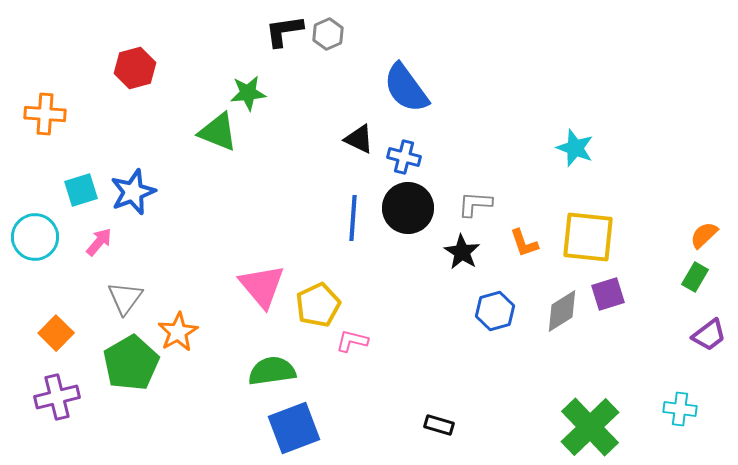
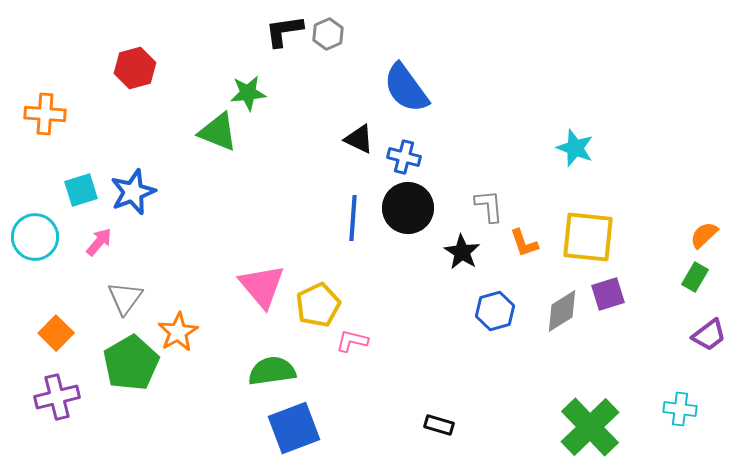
gray L-shape: moved 14 px right, 2 px down; rotated 81 degrees clockwise
